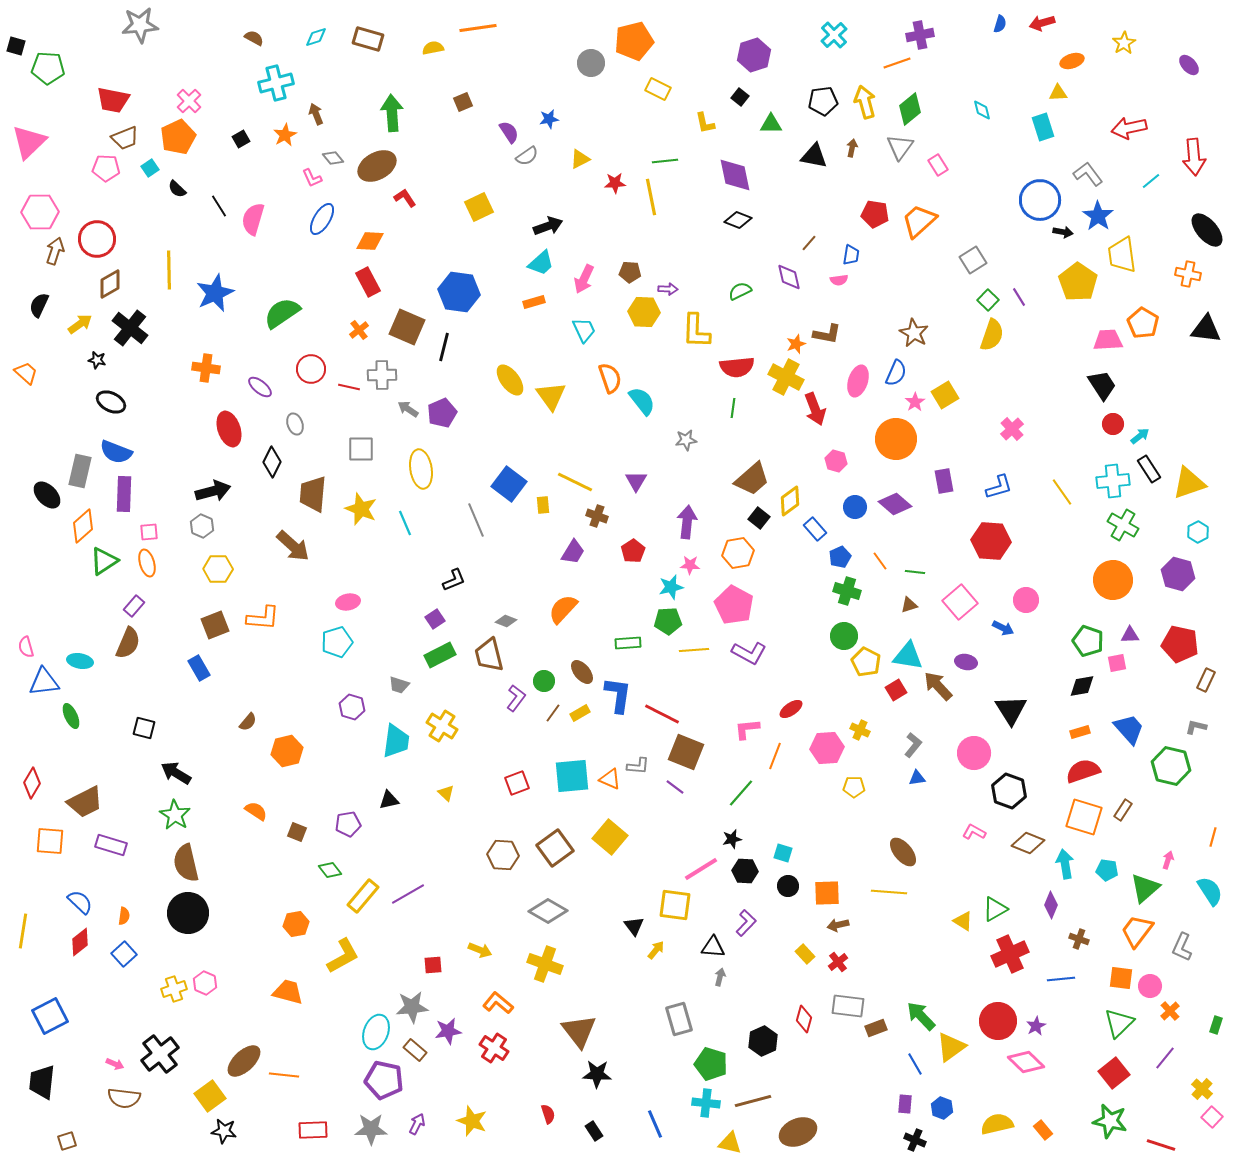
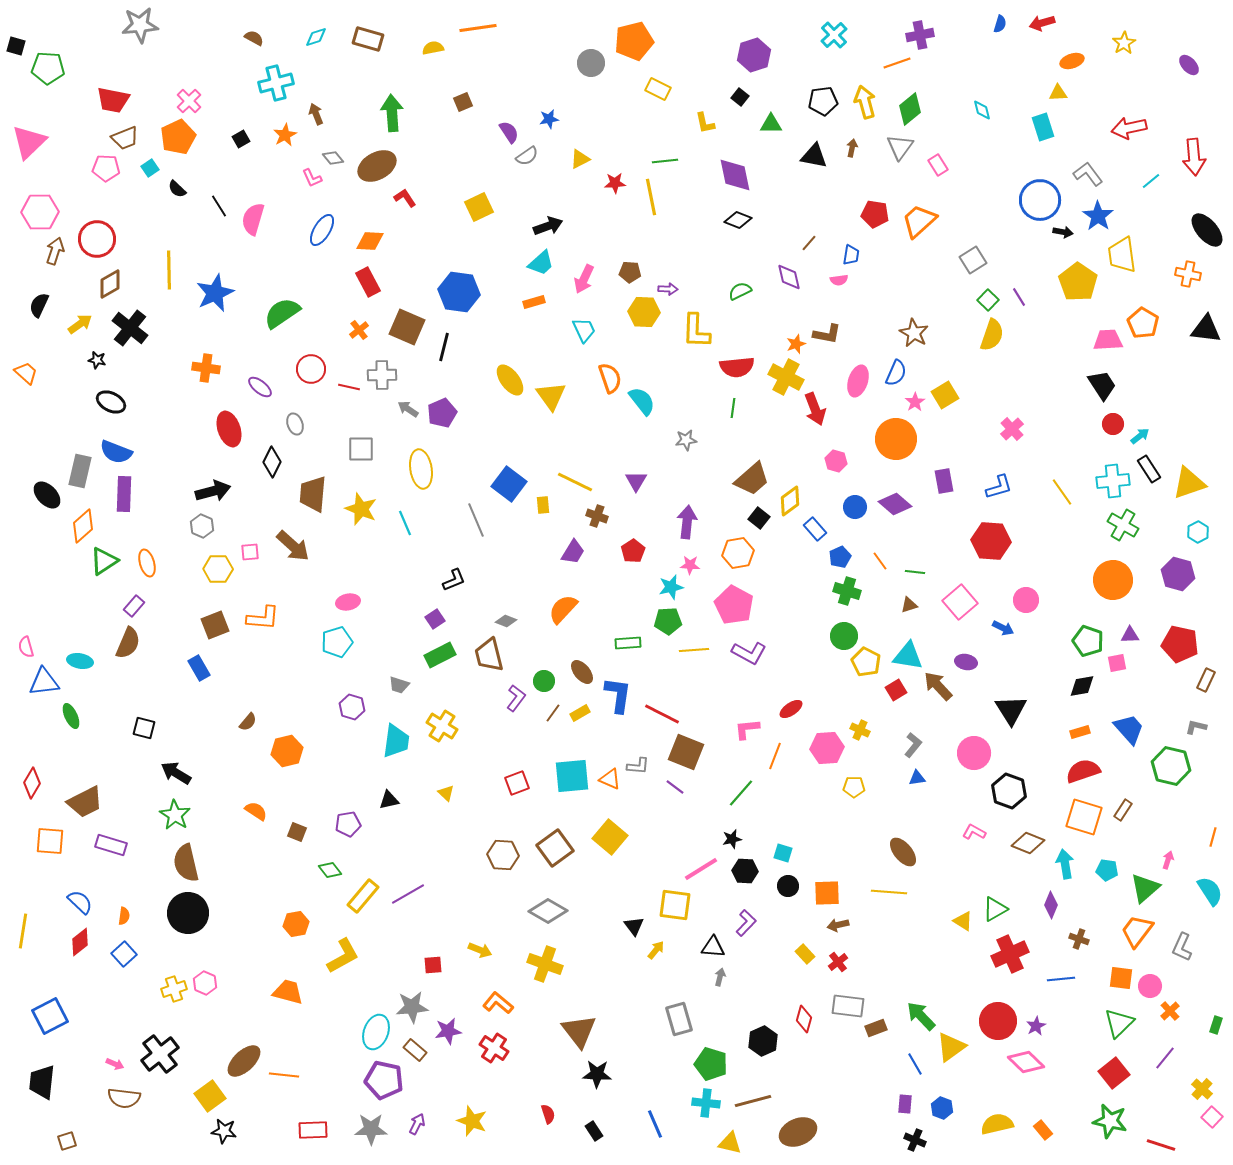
blue ellipse at (322, 219): moved 11 px down
pink square at (149, 532): moved 101 px right, 20 px down
